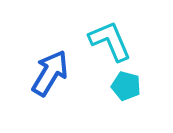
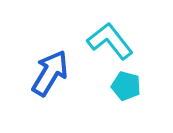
cyan L-shape: rotated 15 degrees counterclockwise
